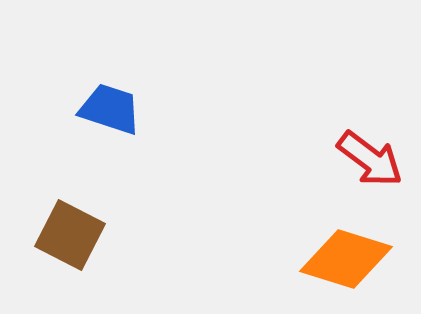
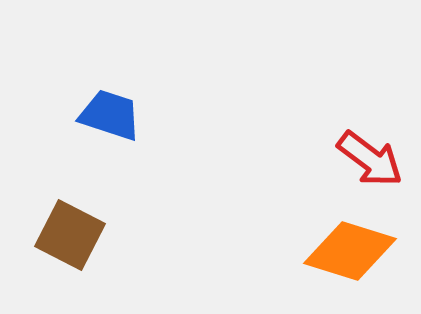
blue trapezoid: moved 6 px down
orange diamond: moved 4 px right, 8 px up
